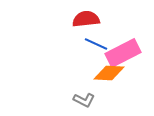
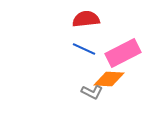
blue line: moved 12 px left, 5 px down
orange diamond: moved 6 px down
gray L-shape: moved 8 px right, 8 px up
